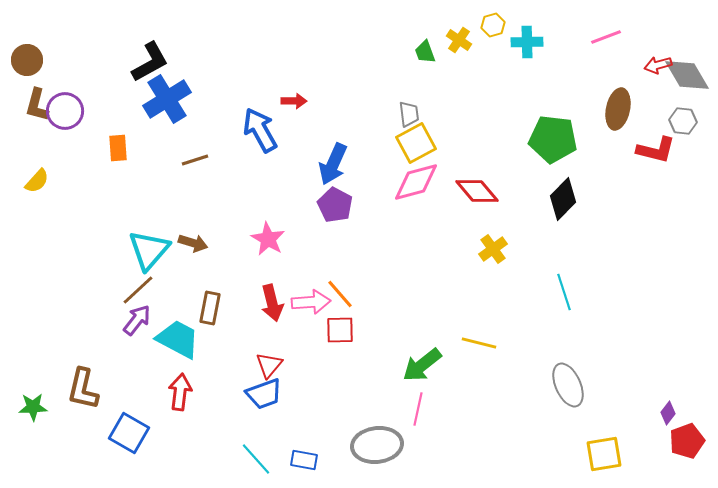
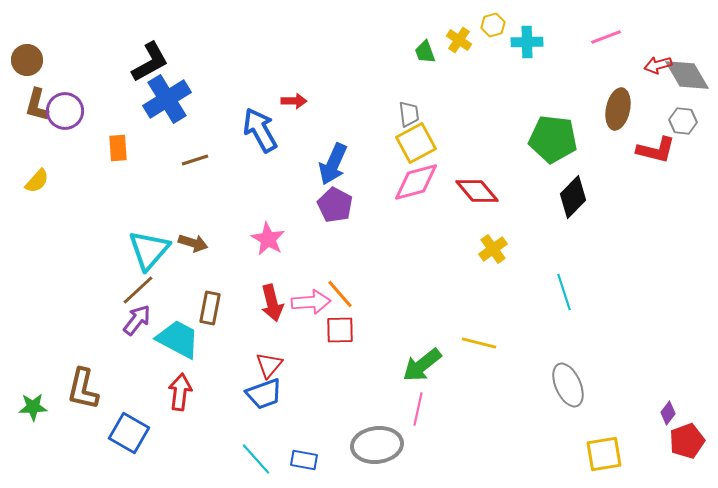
black diamond at (563, 199): moved 10 px right, 2 px up
